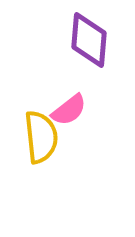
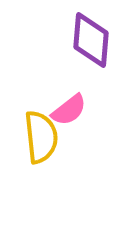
purple diamond: moved 2 px right
